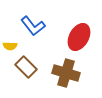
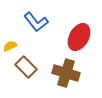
blue L-shape: moved 3 px right, 4 px up
yellow semicircle: rotated 152 degrees clockwise
